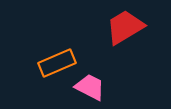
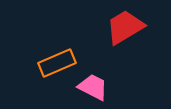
pink trapezoid: moved 3 px right
